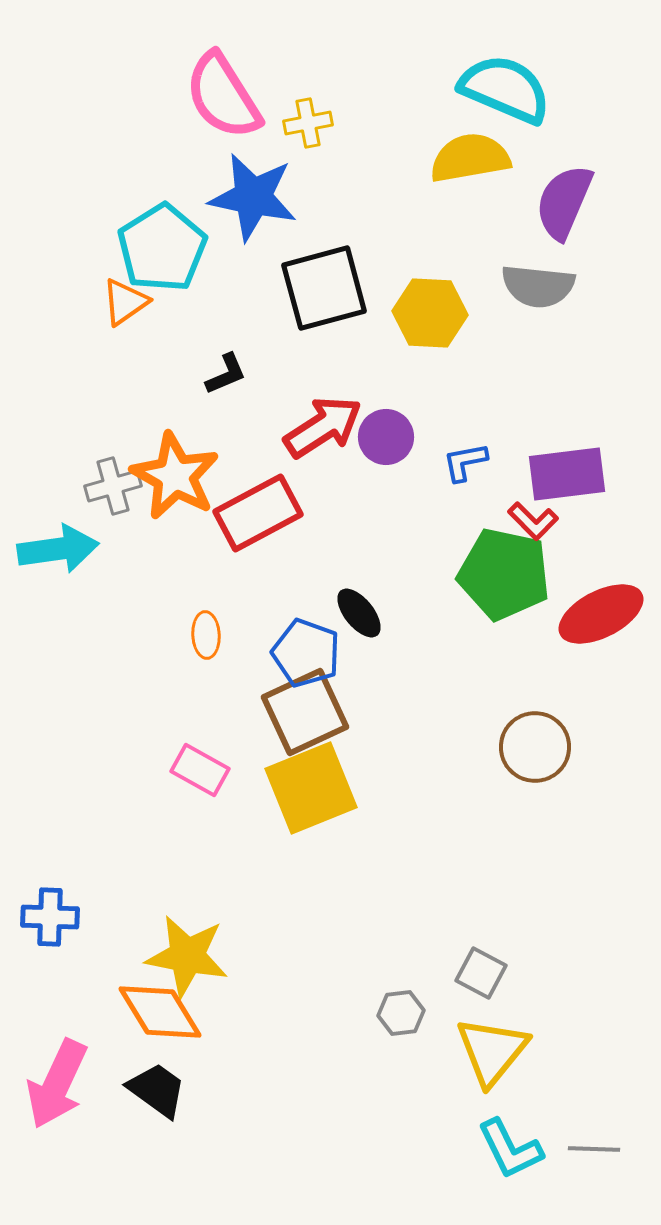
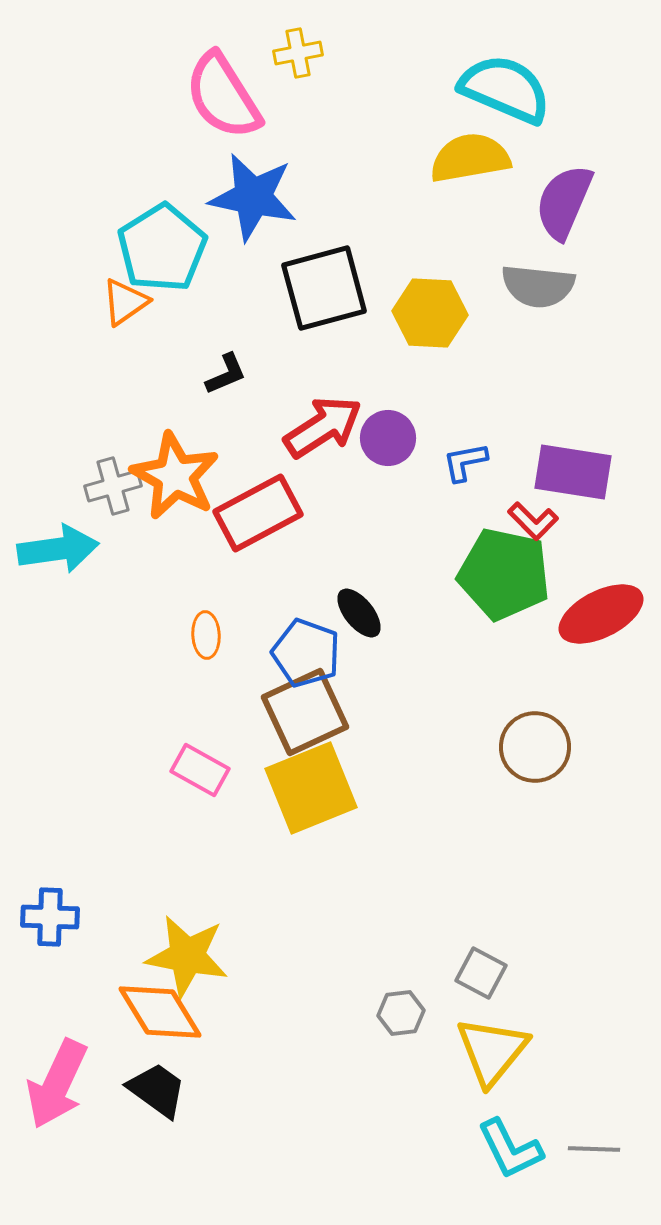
yellow cross: moved 10 px left, 70 px up
purple circle: moved 2 px right, 1 px down
purple rectangle: moved 6 px right, 2 px up; rotated 16 degrees clockwise
